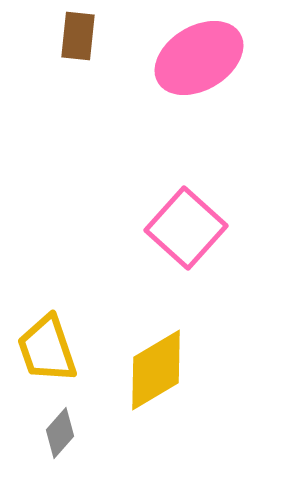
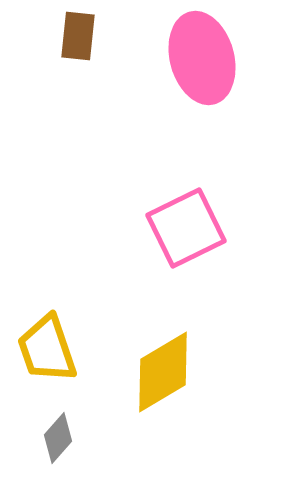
pink ellipse: moved 3 px right; rotated 74 degrees counterclockwise
pink square: rotated 22 degrees clockwise
yellow diamond: moved 7 px right, 2 px down
gray diamond: moved 2 px left, 5 px down
